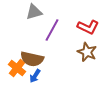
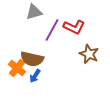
red L-shape: moved 14 px left
brown star: moved 2 px right, 2 px down
